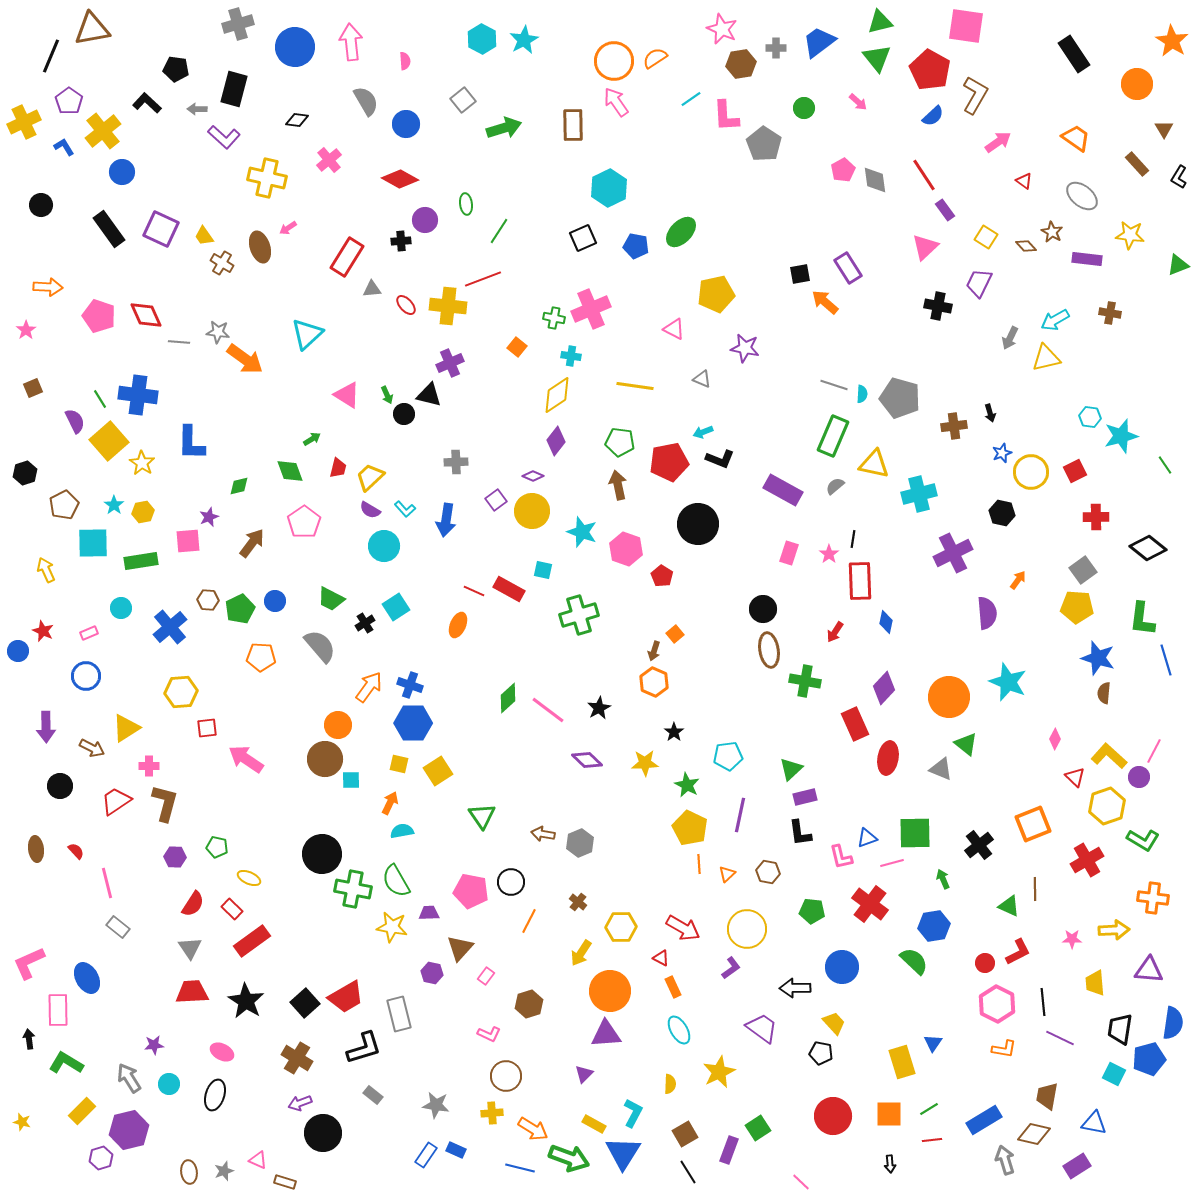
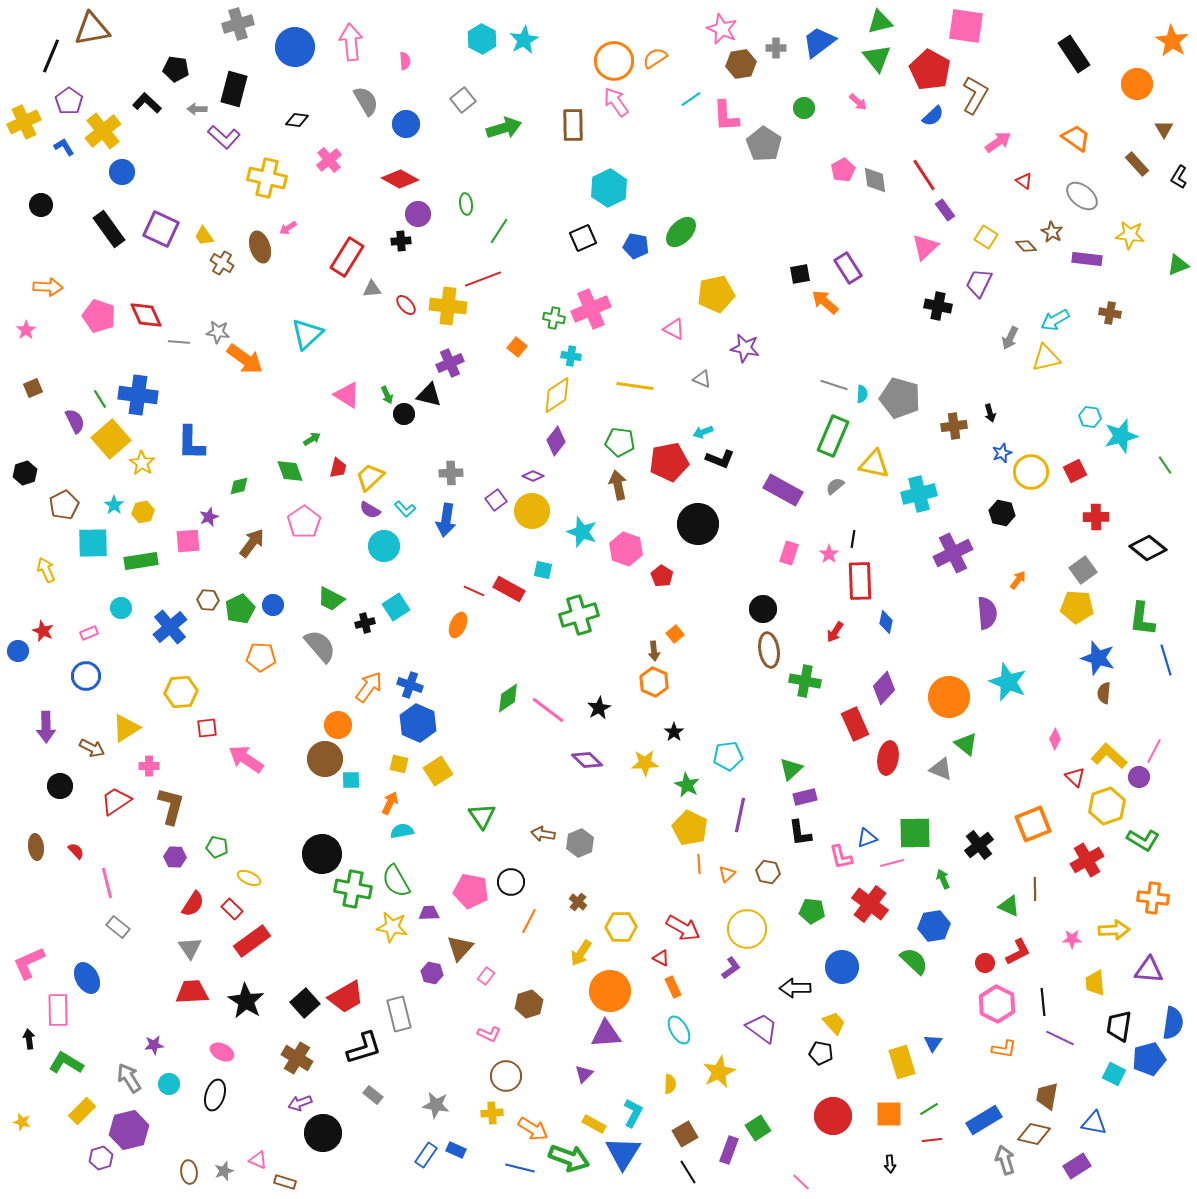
purple circle at (425, 220): moved 7 px left, 6 px up
yellow square at (109, 441): moved 2 px right, 2 px up
gray cross at (456, 462): moved 5 px left, 11 px down
blue circle at (275, 601): moved 2 px left, 4 px down
black cross at (365, 623): rotated 18 degrees clockwise
brown arrow at (654, 651): rotated 24 degrees counterclockwise
green diamond at (508, 698): rotated 8 degrees clockwise
blue hexagon at (413, 723): moved 5 px right; rotated 24 degrees clockwise
brown L-shape at (165, 803): moved 6 px right, 3 px down
brown ellipse at (36, 849): moved 2 px up
black trapezoid at (1120, 1029): moved 1 px left, 3 px up
